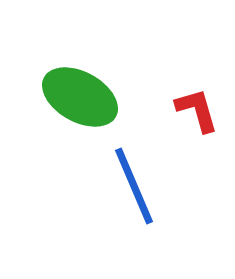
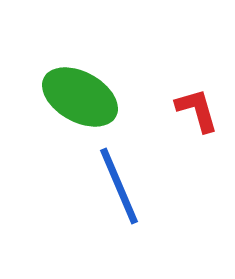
blue line: moved 15 px left
